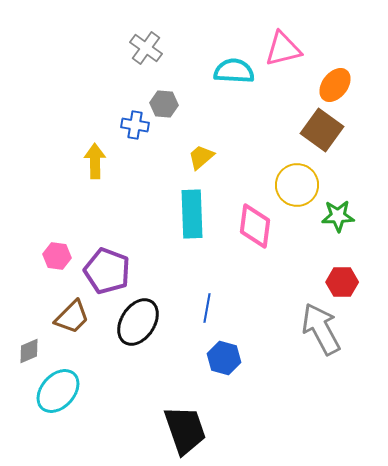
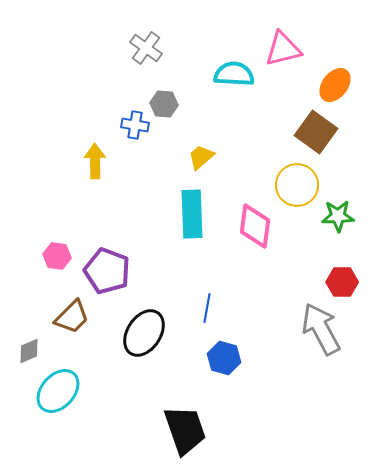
cyan semicircle: moved 3 px down
brown square: moved 6 px left, 2 px down
black ellipse: moved 6 px right, 11 px down
